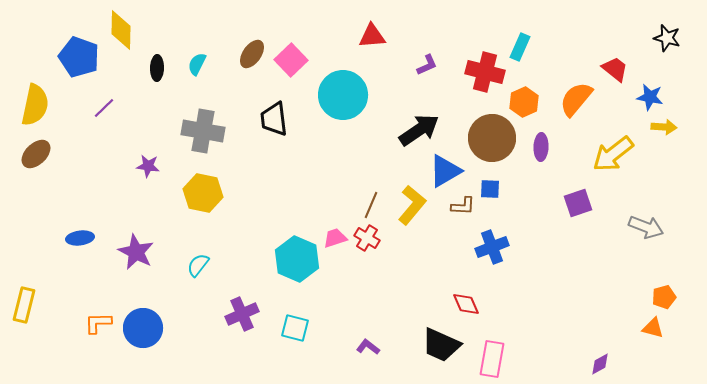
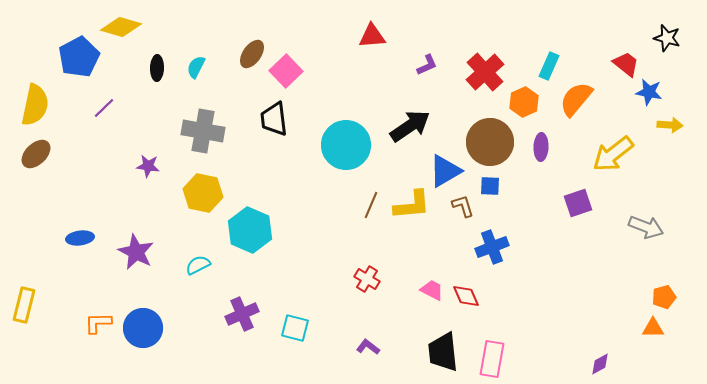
yellow diamond at (121, 30): moved 3 px up; rotated 75 degrees counterclockwise
cyan rectangle at (520, 47): moved 29 px right, 19 px down
blue pentagon at (79, 57): rotated 24 degrees clockwise
pink square at (291, 60): moved 5 px left, 11 px down
cyan semicircle at (197, 64): moved 1 px left, 3 px down
red trapezoid at (615, 69): moved 11 px right, 5 px up
red cross at (485, 72): rotated 33 degrees clockwise
cyan circle at (343, 95): moved 3 px right, 50 px down
blue star at (650, 97): moved 1 px left, 5 px up
yellow arrow at (664, 127): moved 6 px right, 2 px up
black arrow at (419, 130): moved 9 px left, 4 px up
brown circle at (492, 138): moved 2 px left, 4 px down
blue square at (490, 189): moved 3 px up
yellow L-shape at (412, 205): rotated 45 degrees clockwise
brown L-shape at (463, 206): rotated 110 degrees counterclockwise
pink trapezoid at (335, 238): moved 97 px right, 52 px down; rotated 45 degrees clockwise
red cross at (367, 238): moved 41 px down
cyan hexagon at (297, 259): moved 47 px left, 29 px up
cyan semicircle at (198, 265): rotated 25 degrees clockwise
red diamond at (466, 304): moved 8 px up
orange triangle at (653, 328): rotated 15 degrees counterclockwise
black trapezoid at (441, 345): moved 2 px right, 7 px down; rotated 60 degrees clockwise
